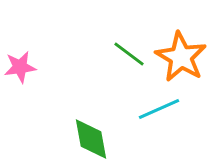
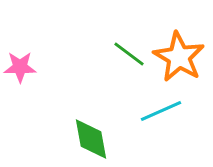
orange star: moved 2 px left
pink star: rotated 8 degrees clockwise
cyan line: moved 2 px right, 2 px down
